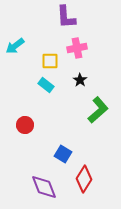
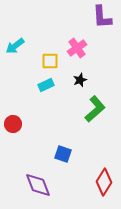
purple L-shape: moved 36 px right
pink cross: rotated 24 degrees counterclockwise
black star: rotated 16 degrees clockwise
cyan rectangle: rotated 63 degrees counterclockwise
green L-shape: moved 3 px left, 1 px up
red circle: moved 12 px left, 1 px up
blue square: rotated 12 degrees counterclockwise
red diamond: moved 20 px right, 3 px down
purple diamond: moved 6 px left, 2 px up
